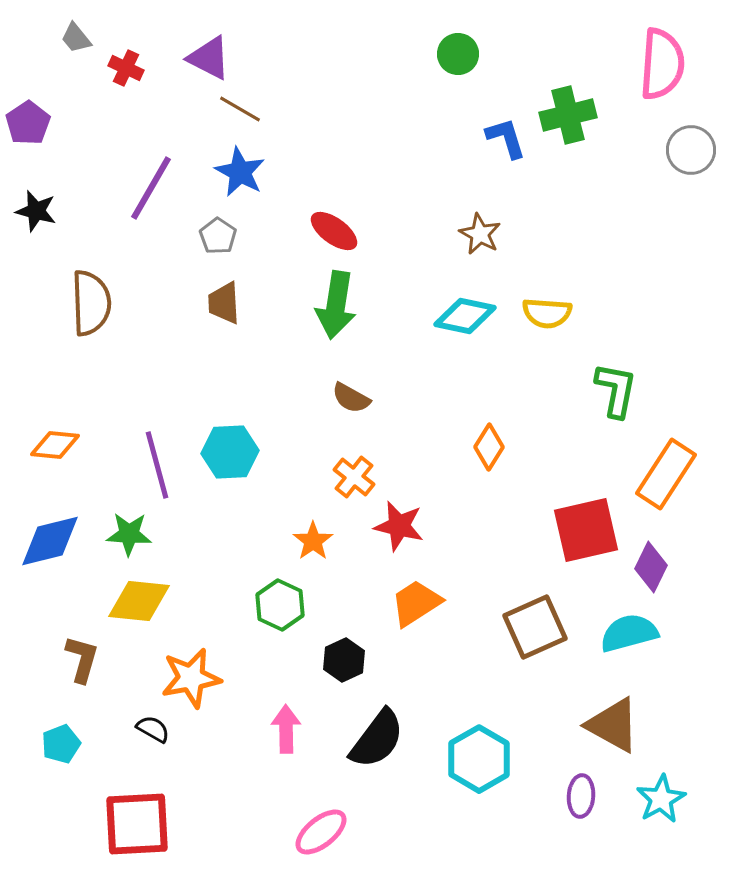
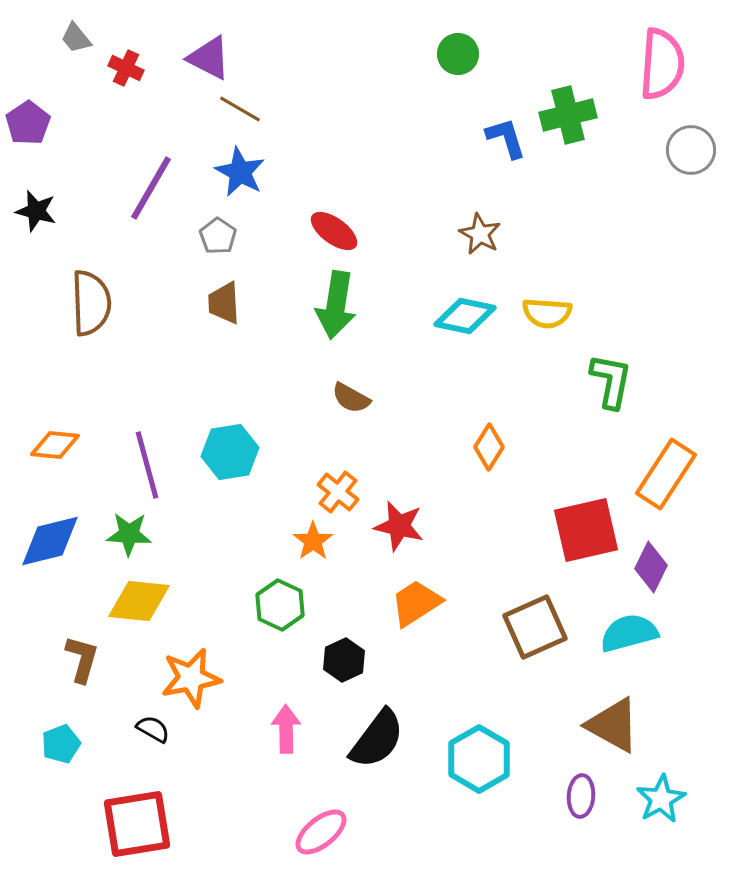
green L-shape at (616, 390): moved 5 px left, 9 px up
cyan hexagon at (230, 452): rotated 6 degrees counterclockwise
purple line at (157, 465): moved 10 px left
orange cross at (354, 477): moved 16 px left, 15 px down
red square at (137, 824): rotated 6 degrees counterclockwise
